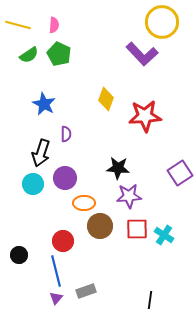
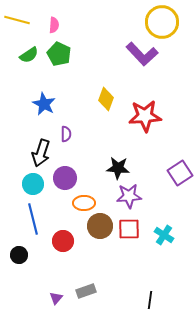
yellow line: moved 1 px left, 5 px up
red square: moved 8 px left
blue line: moved 23 px left, 52 px up
